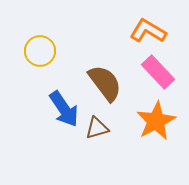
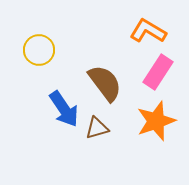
yellow circle: moved 1 px left, 1 px up
pink rectangle: rotated 76 degrees clockwise
orange star: rotated 9 degrees clockwise
